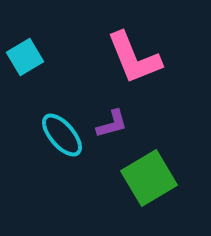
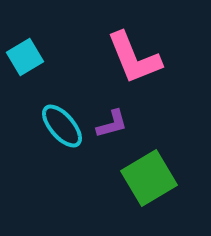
cyan ellipse: moved 9 px up
